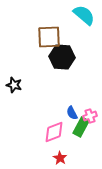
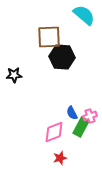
black star: moved 10 px up; rotated 21 degrees counterclockwise
red star: rotated 24 degrees clockwise
